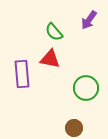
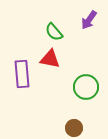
green circle: moved 1 px up
